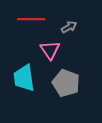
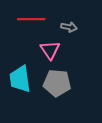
gray arrow: rotated 42 degrees clockwise
cyan trapezoid: moved 4 px left, 1 px down
gray pentagon: moved 9 px left; rotated 16 degrees counterclockwise
